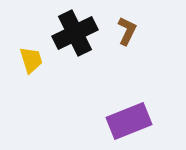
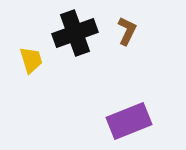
black cross: rotated 6 degrees clockwise
